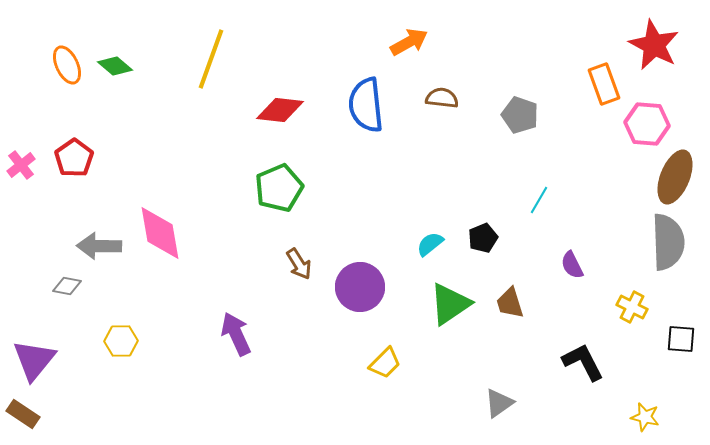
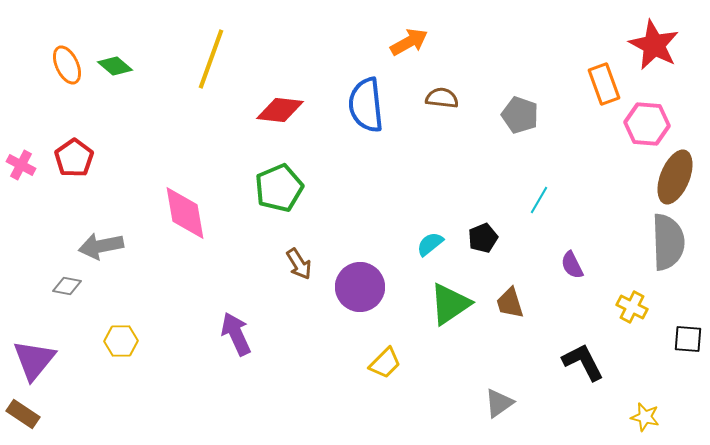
pink cross: rotated 24 degrees counterclockwise
pink diamond: moved 25 px right, 20 px up
gray arrow: moved 2 px right; rotated 12 degrees counterclockwise
black square: moved 7 px right
